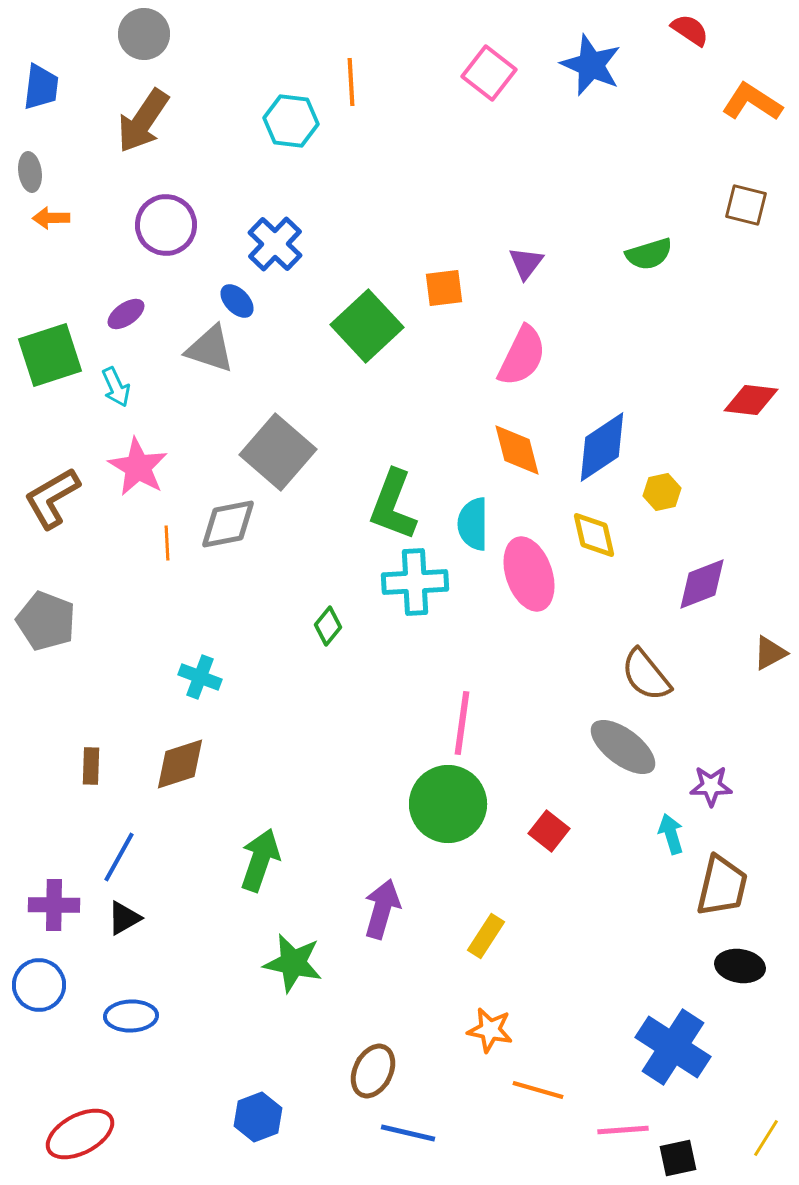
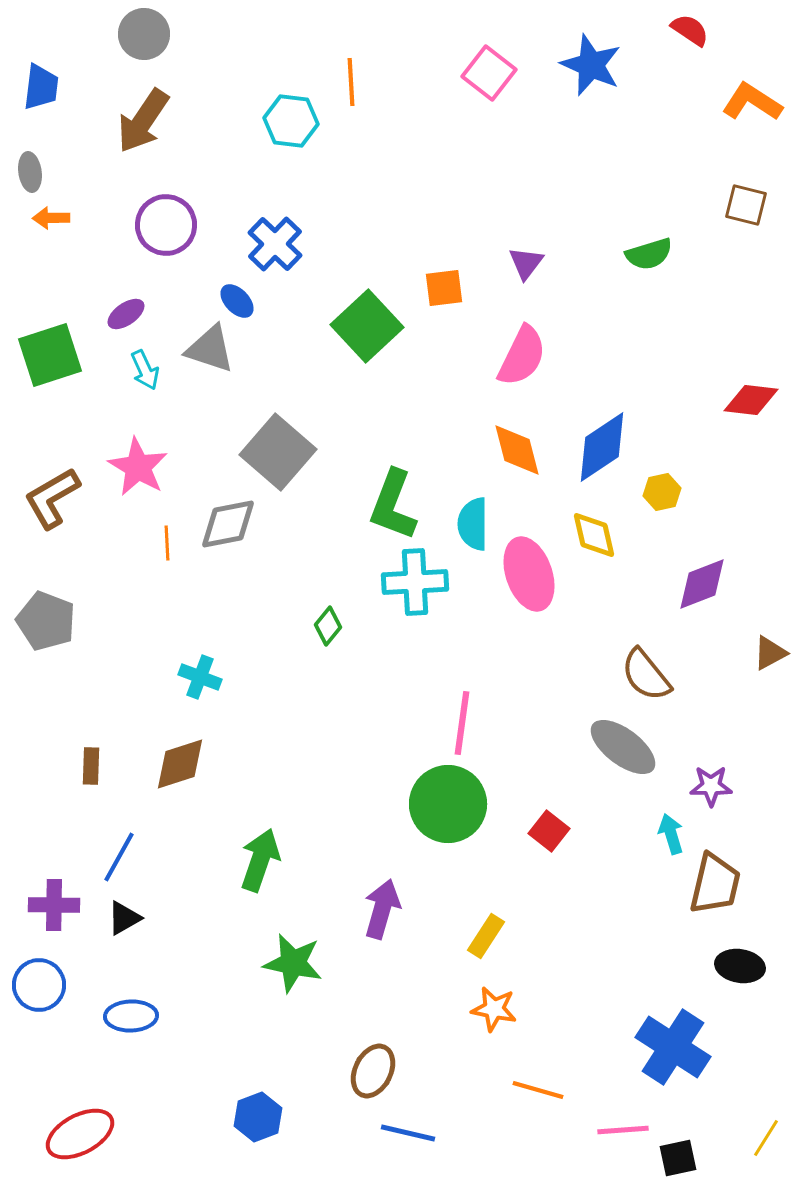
cyan arrow at (116, 387): moved 29 px right, 17 px up
brown trapezoid at (722, 886): moved 7 px left, 2 px up
orange star at (490, 1030): moved 4 px right, 21 px up
